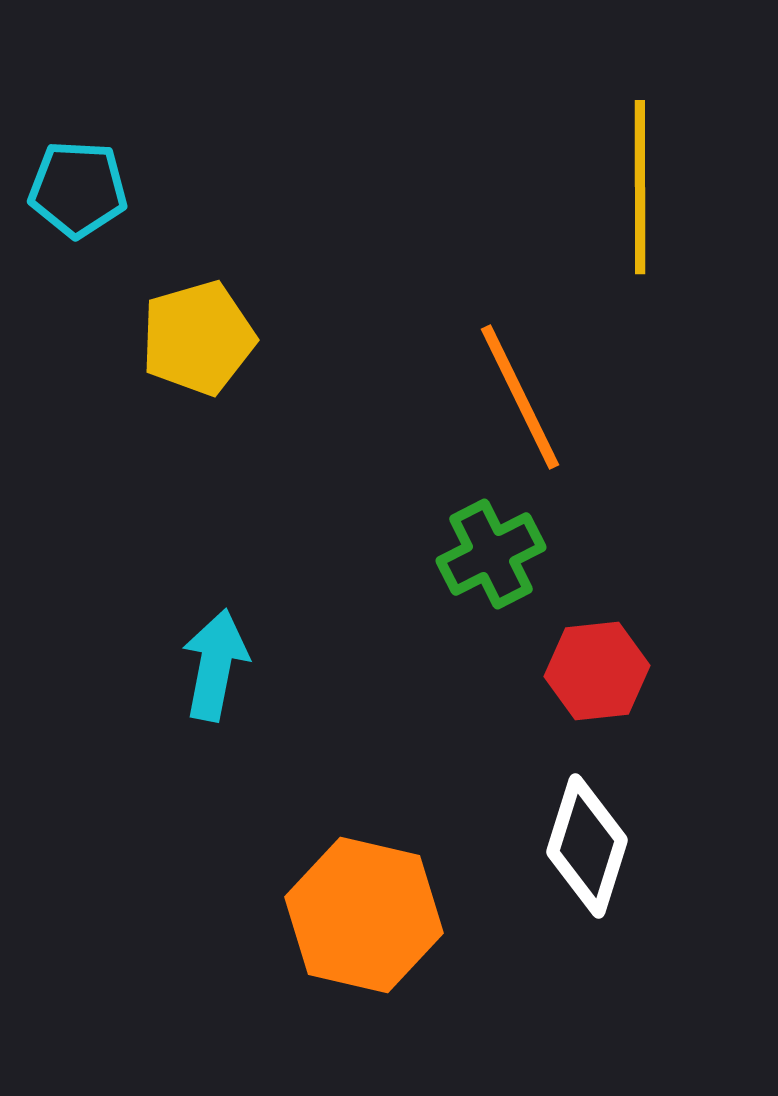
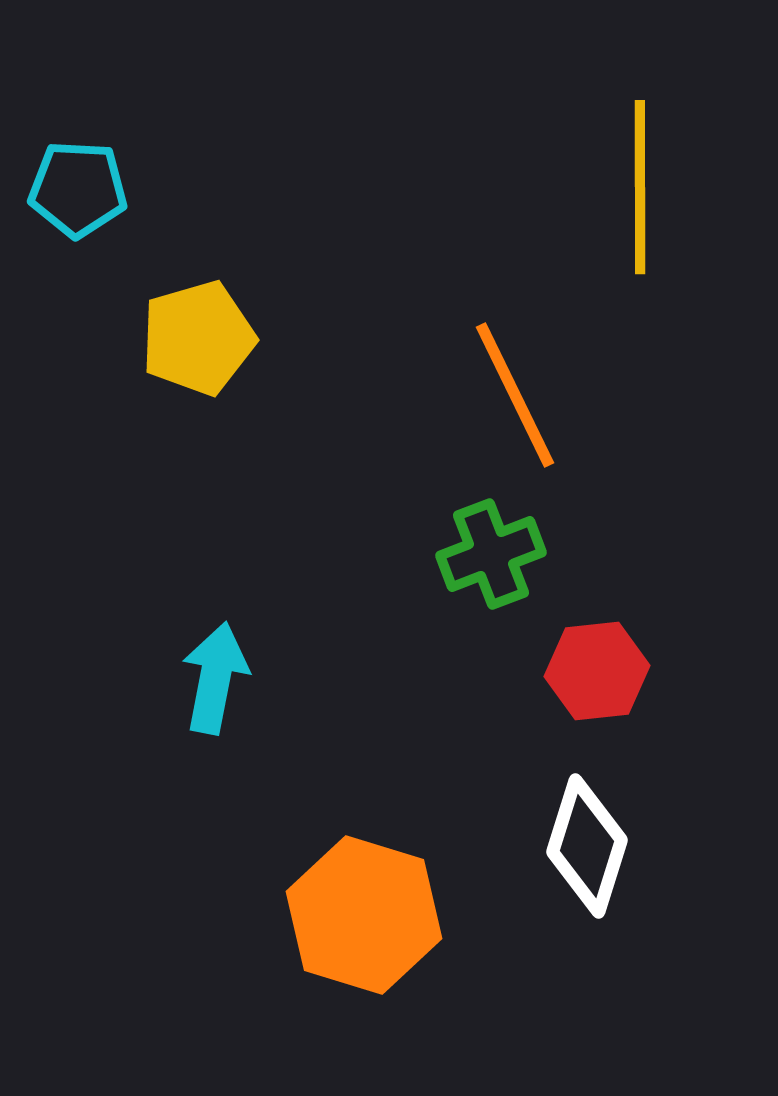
orange line: moved 5 px left, 2 px up
green cross: rotated 6 degrees clockwise
cyan arrow: moved 13 px down
orange hexagon: rotated 4 degrees clockwise
